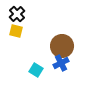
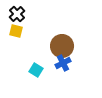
blue cross: moved 2 px right
